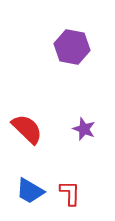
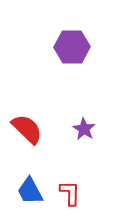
purple hexagon: rotated 12 degrees counterclockwise
purple star: rotated 10 degrees clockwise
blue trapezoid: rotated 32 degrees clockwise
